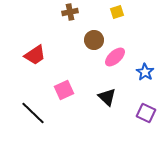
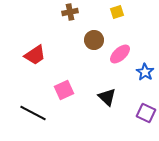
pink ellipse: moved 5 px right, 3 px up
black line: rotated 16 degrees counterclockwise
